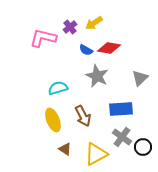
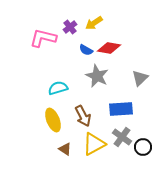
yellow triangle: moved 2 px left, 10 px up
